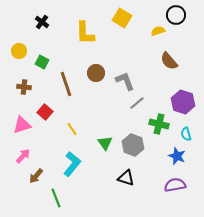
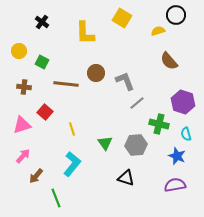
brown line: rotated 65 degrees counterclockwise
yellow line: rotated 16 degrees clockwise
gray hexagon: moved 3 px right; rotated 25 degrees counterclockwise
